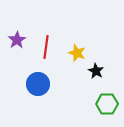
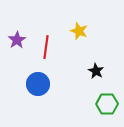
yellow star: moved 2 px right, 22 px up
